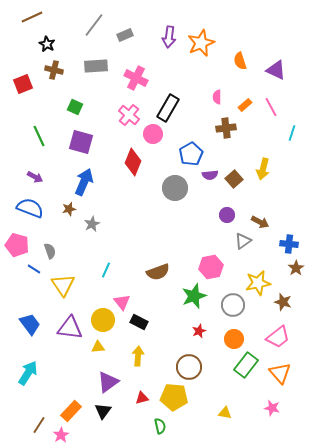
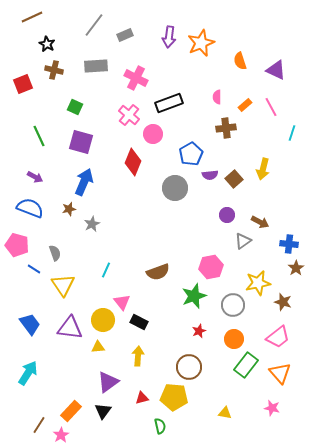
black rectangle at (168, 108): moved 1 px right, 5 px up; rotated 40 degrees clockwise
gray semicircle at (50, 251): moved 5 px right, 2 px down
